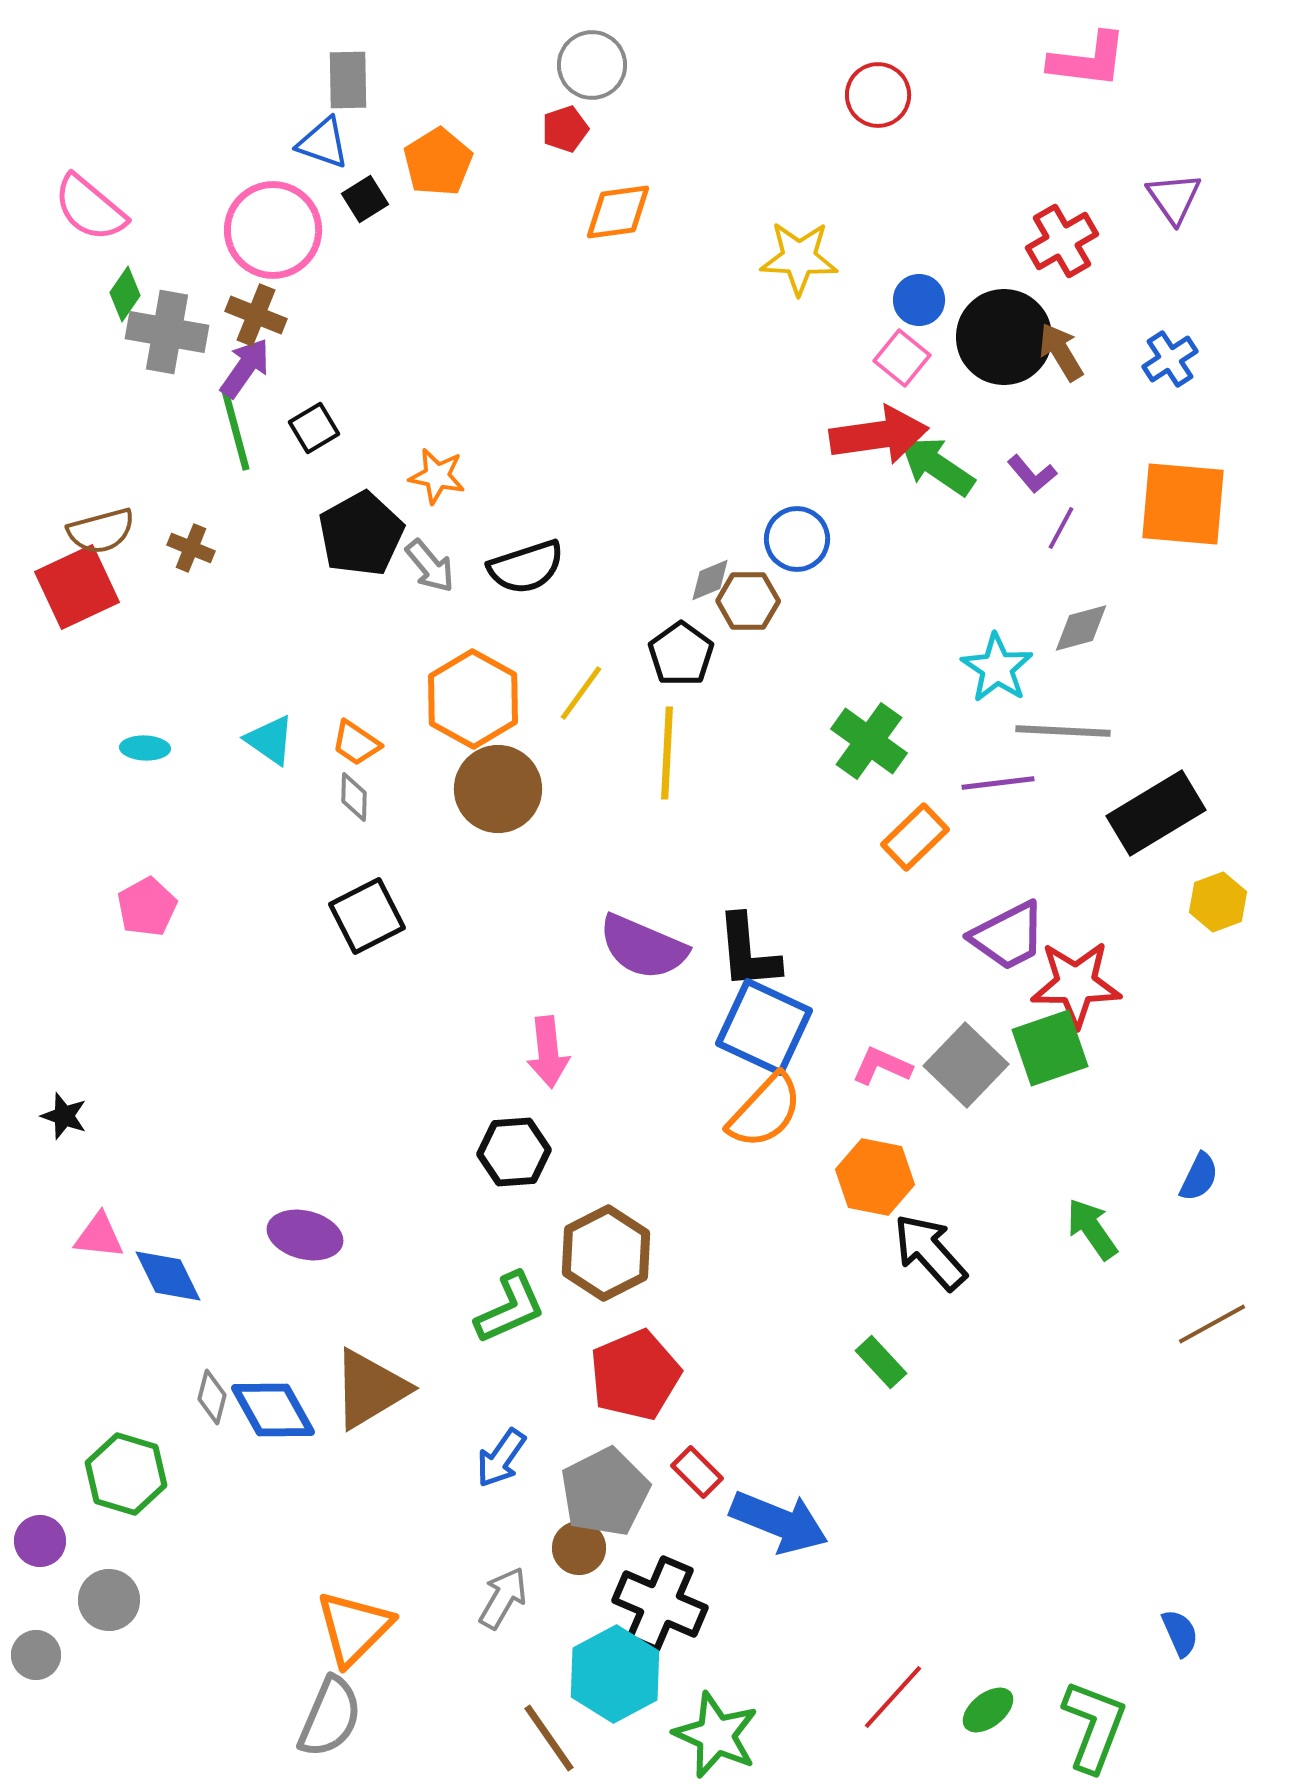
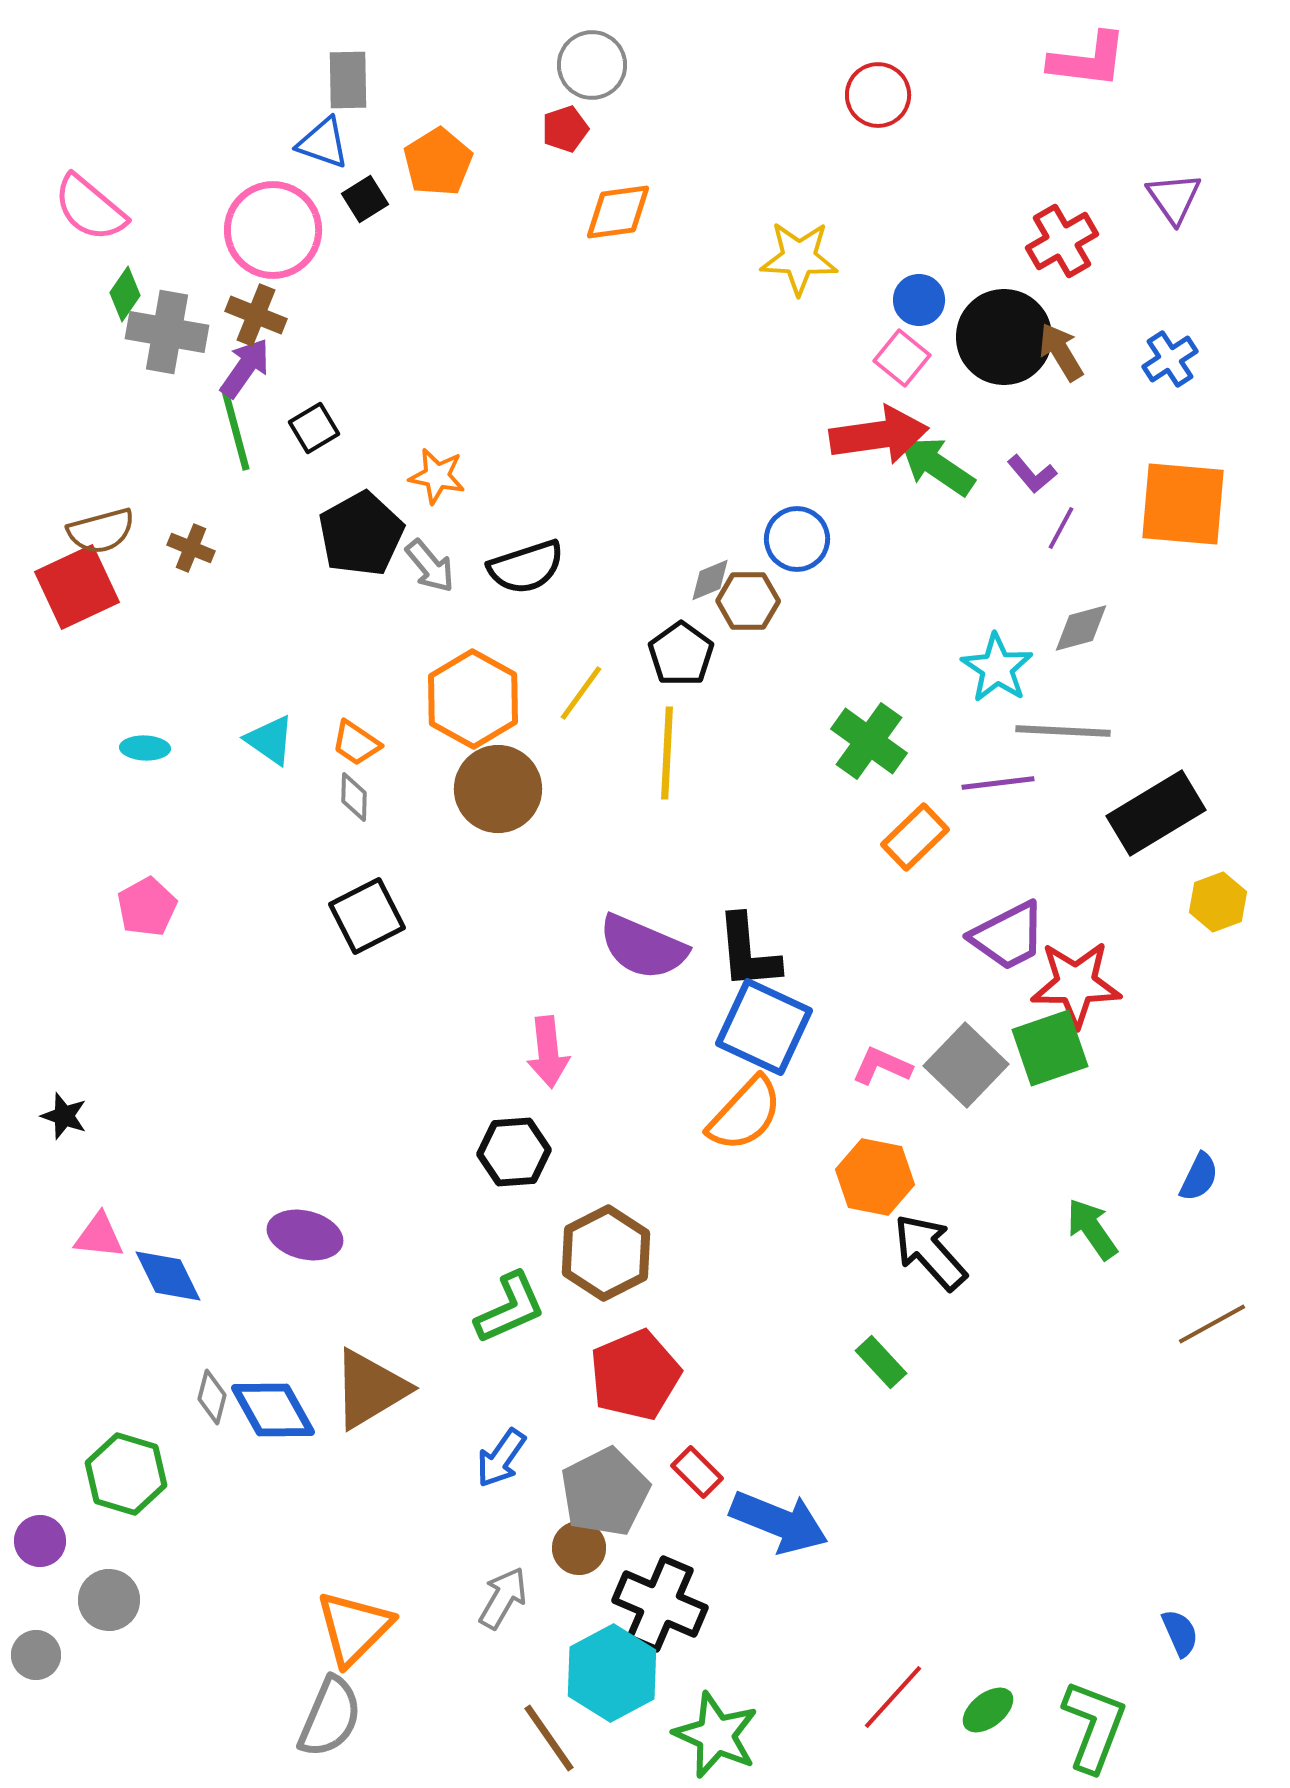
orange semicircle at (765, 1111): moved 20 px left, 3 px down
cyan hexagon at (615, 1674): moved 3 px left, 1 px up
